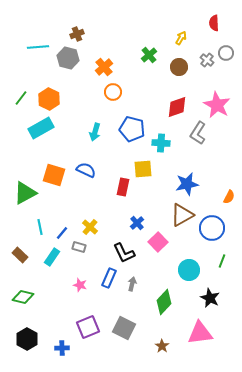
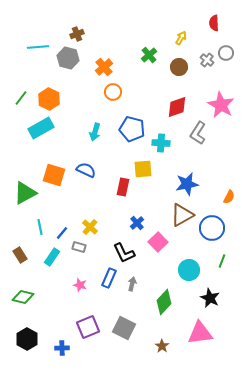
pink star at (217, 105): moved 4 px right
brown rectangle at (20, 255): rotated 14 degrees clockwise
